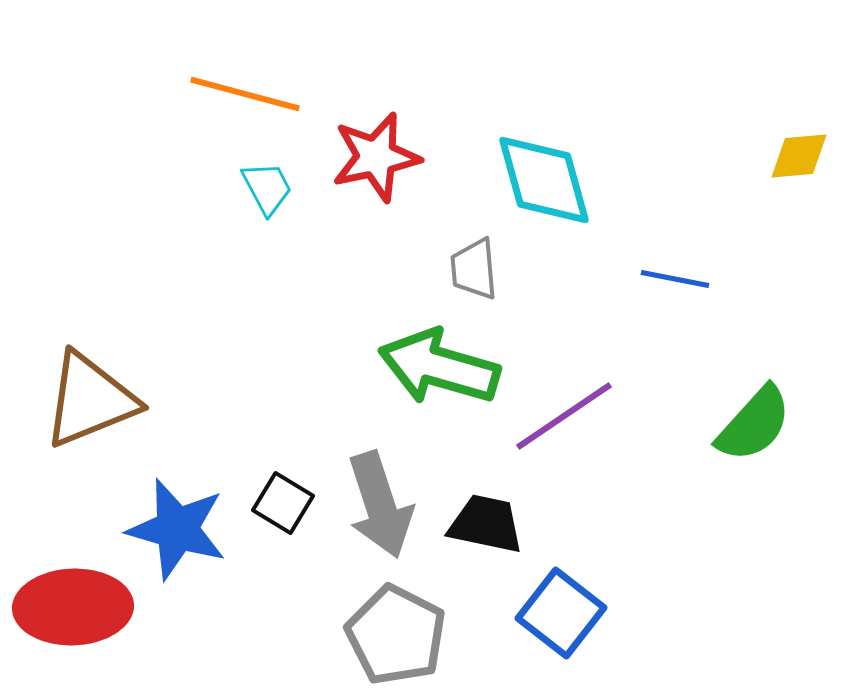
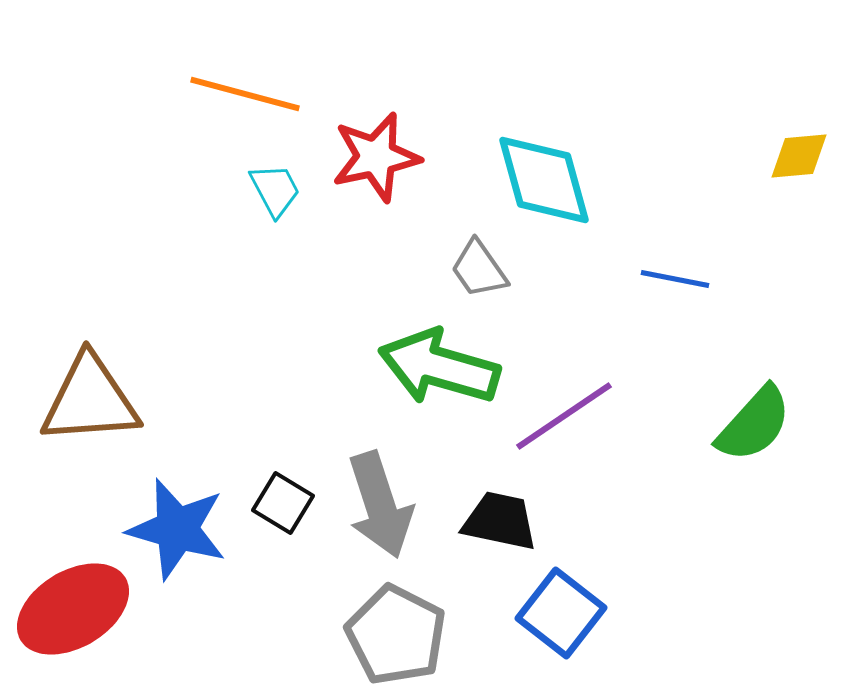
cyan trapezoid: moved 8 px right, 2 px down
gray trapezoid: moved 5 px right; rotated 30 degrees counterclockwise
brown triangle: rotated 18 degrees clockwise
black trapezoid: moved 14 px right, 3 px up
red ellipse: moved 2 px down; rotated 29 degrees counterclockwise
